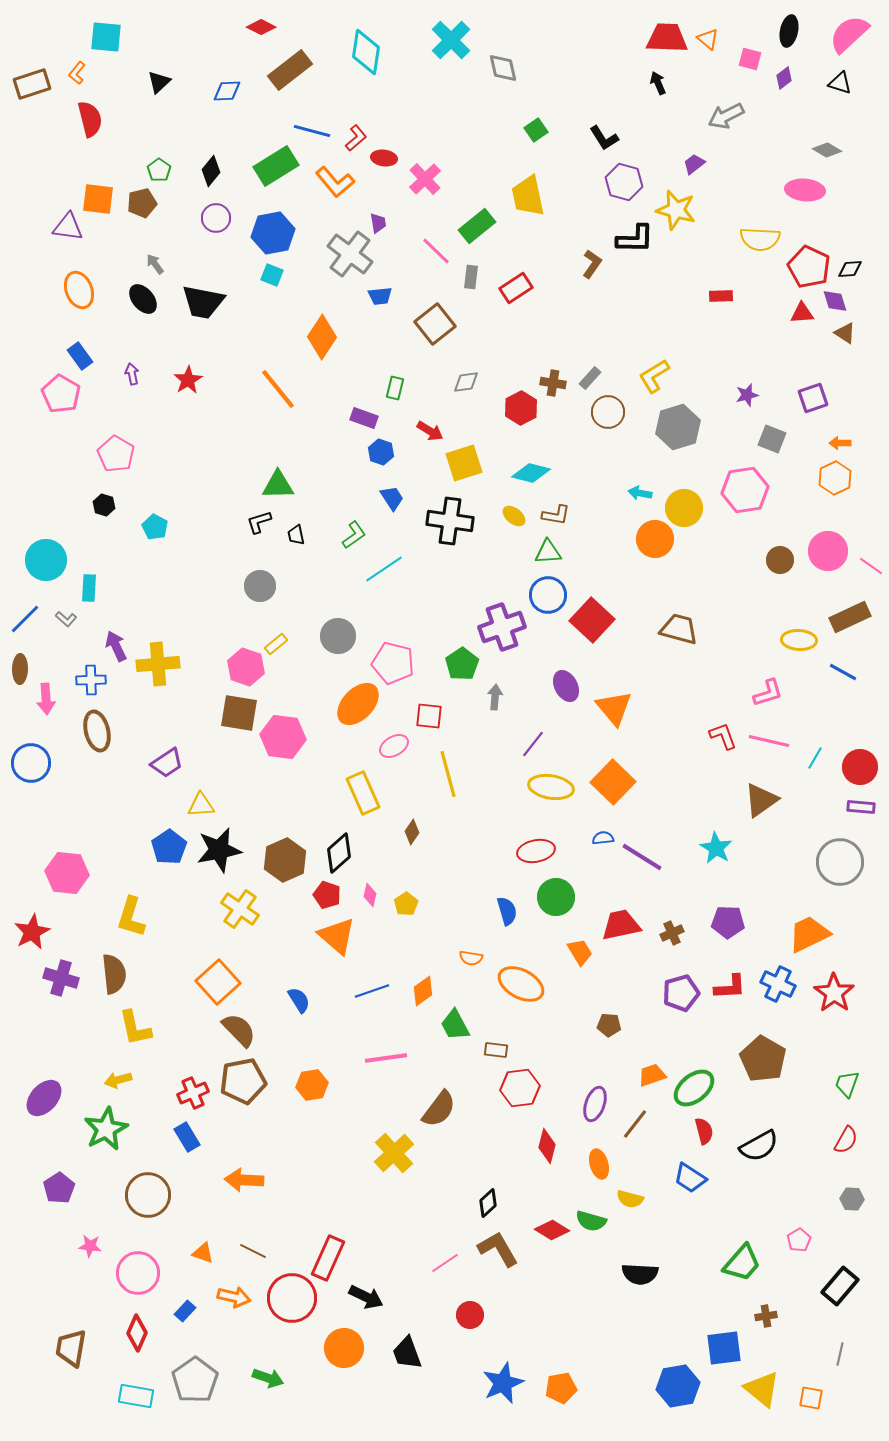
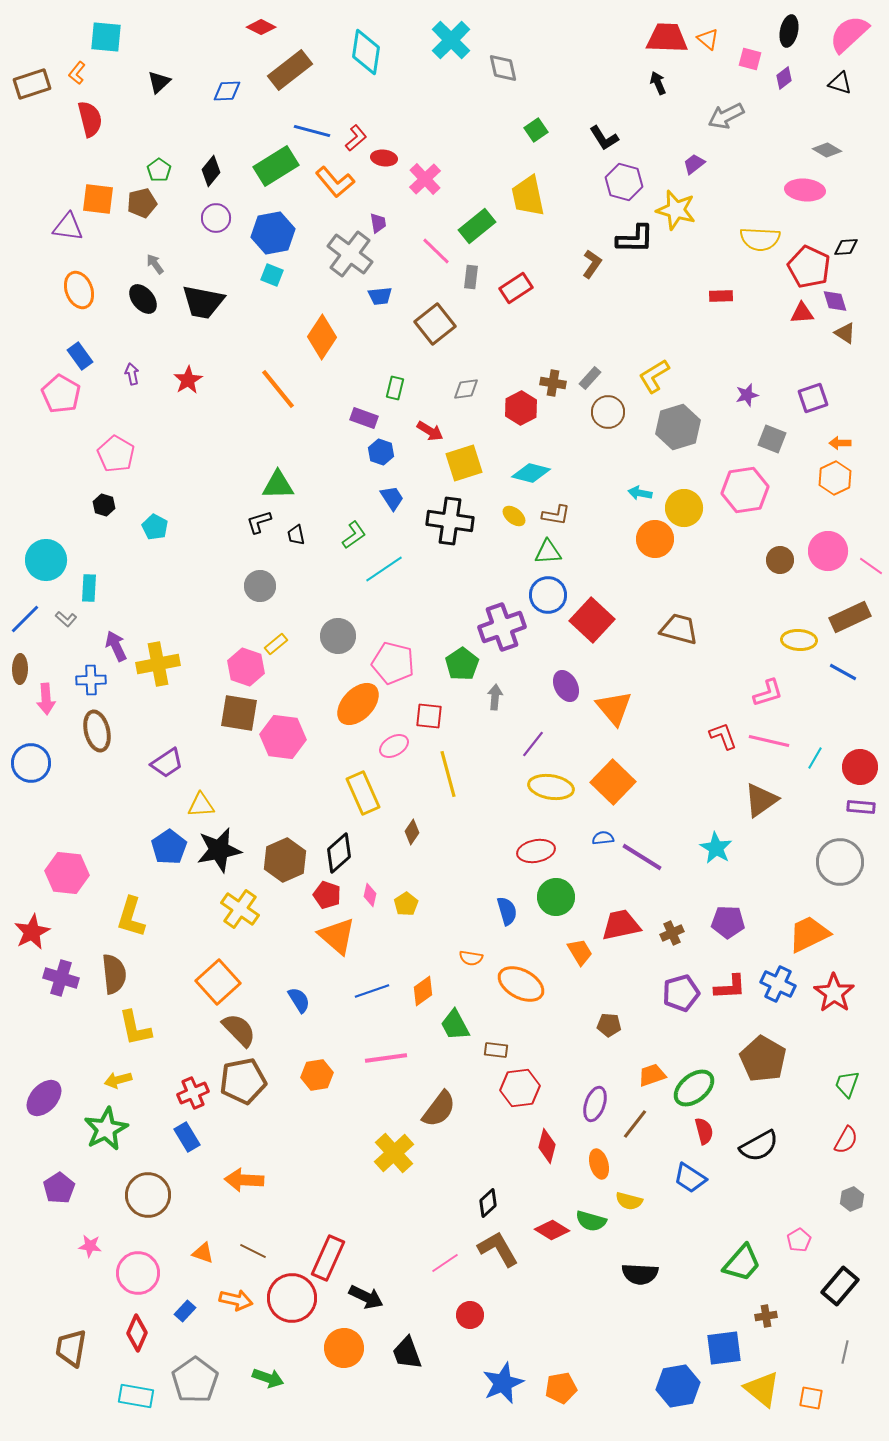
black diamond at (850, 269): moved 4 px left, 22 px up
gray diamond at (466, 382): moved 7 px down
yellow cross at (158, 664): rotated 6 degrees counterclockwise
orange hexagon at (312, 1085): moved 5 px right, 10 px up
yellow semicircle at (630, 1199): moved 1 px left, 2 px down
gray hexagon at (852, 1199): rotated 25 degrees counterclockwise
orange arrow at (234, 1297): moved 2 px right, 3 px down
gray line at (840, 1354): moved 5 px right, 2 px up
